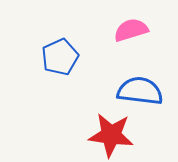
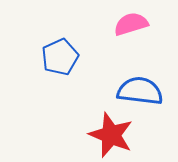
pink semicircle: moved 6 px up
red star: rotated 15 degrees clockwise
